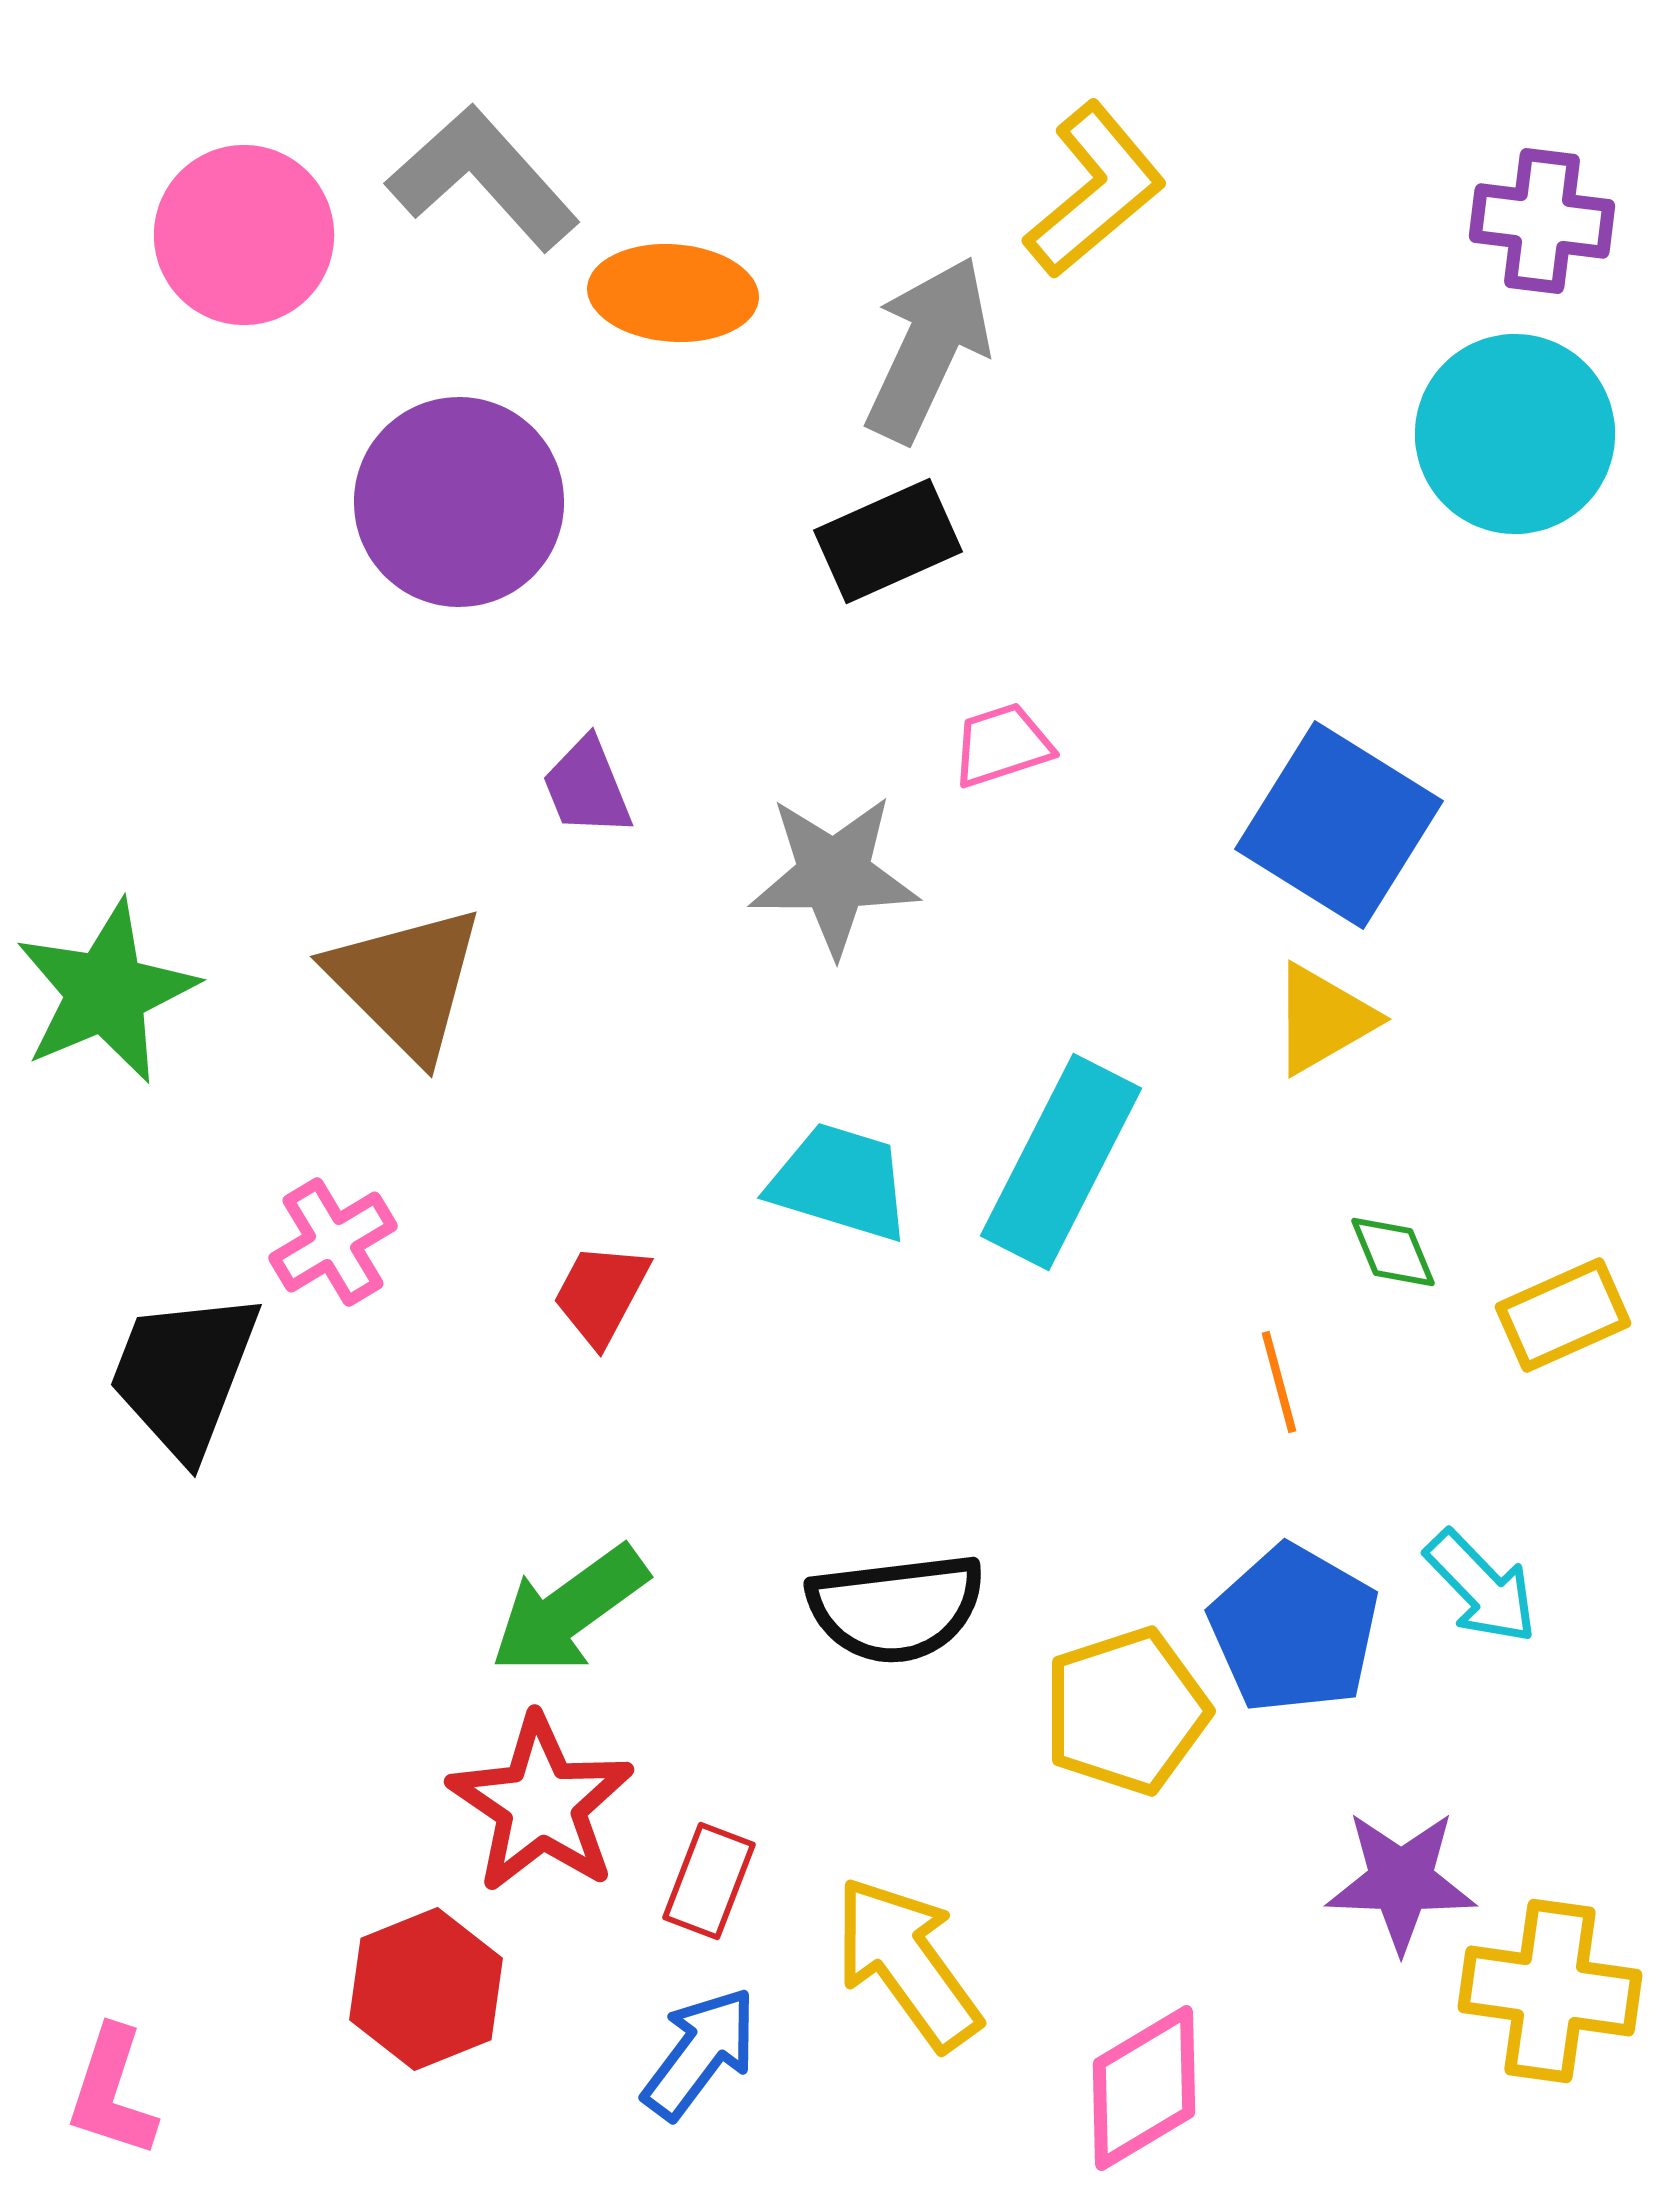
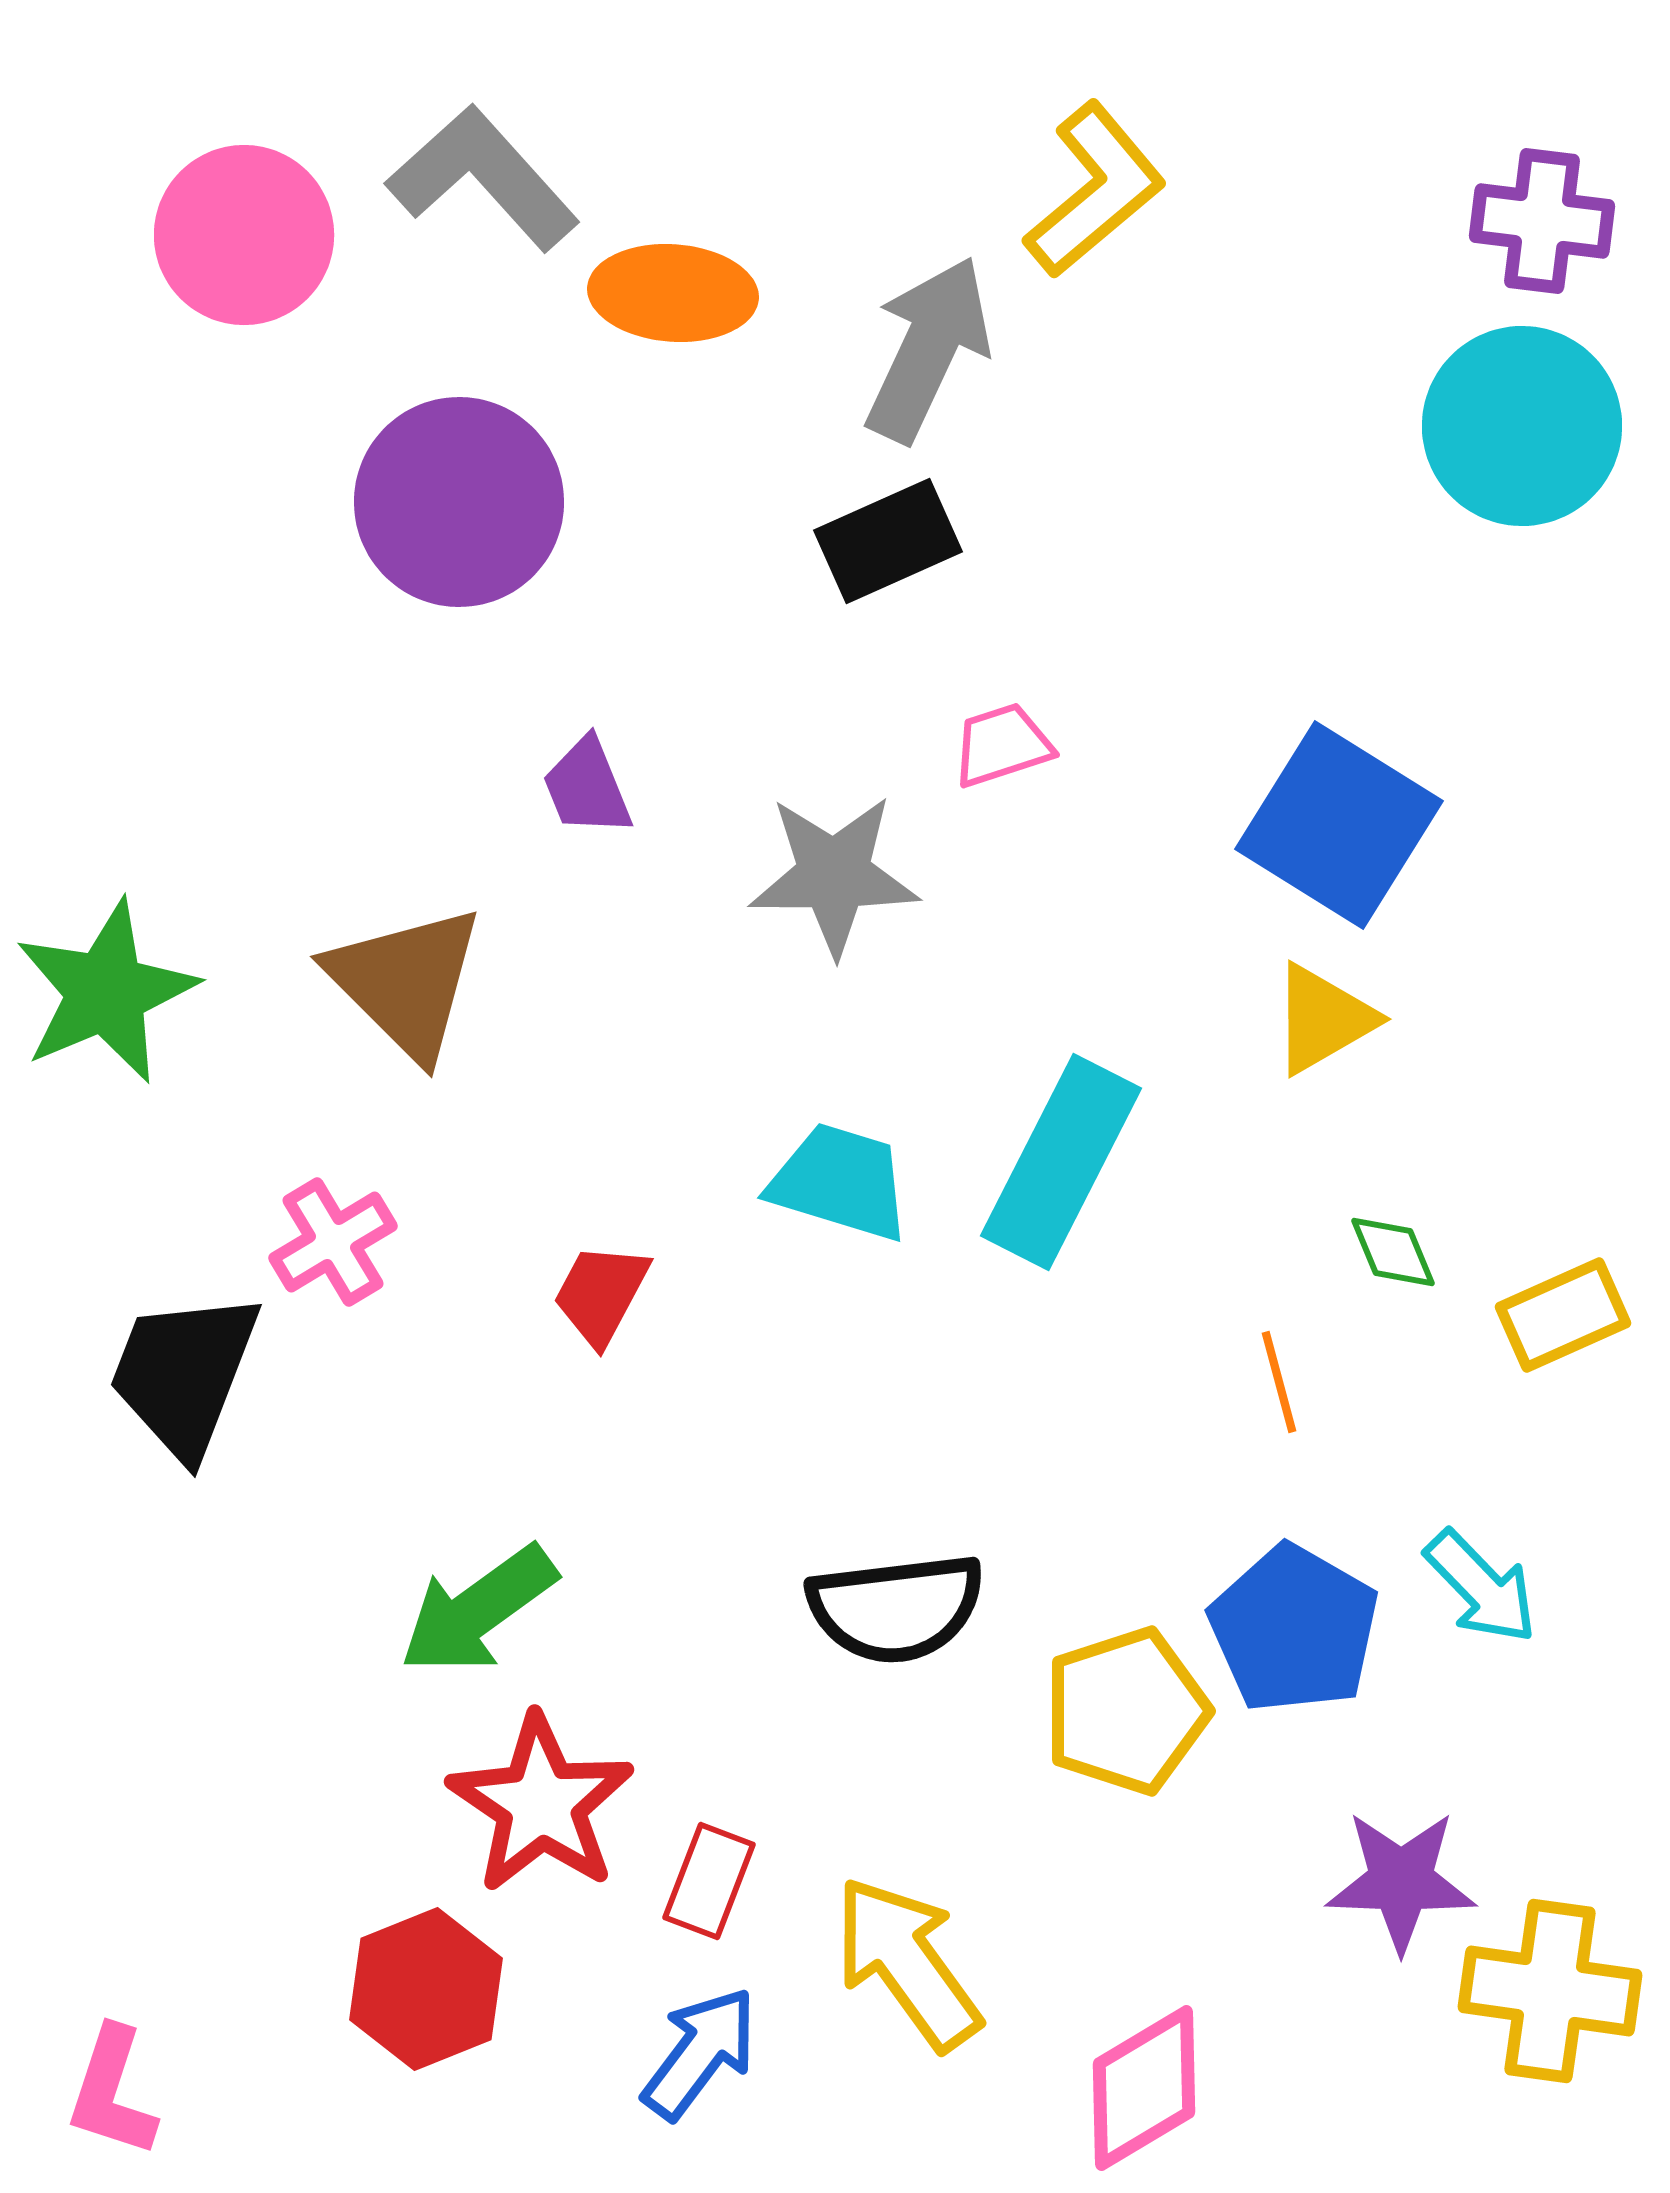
cyan circle: moved 7 px right, 8 px up
green arrow: moved 91 px left
